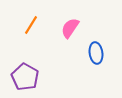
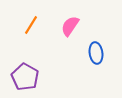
pink semicircle: moved 2 px up
